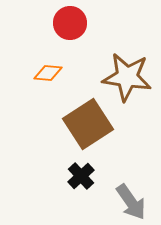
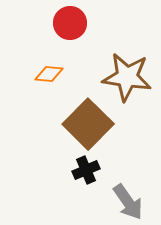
orange diamond: moved 1 px right, 1 px down
brown square: rotated 12 degrees counterclockwise
black cross: moved 5 px right, 6 px up; rotated 20 degrees clockwise
gray arrow: moved 3 px left
